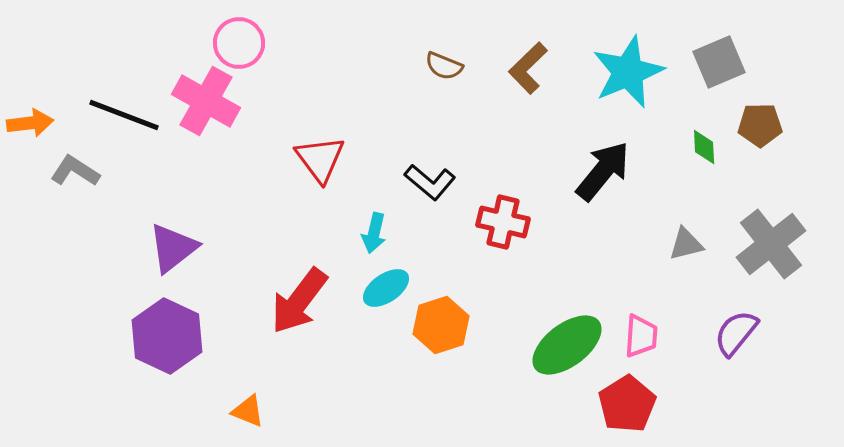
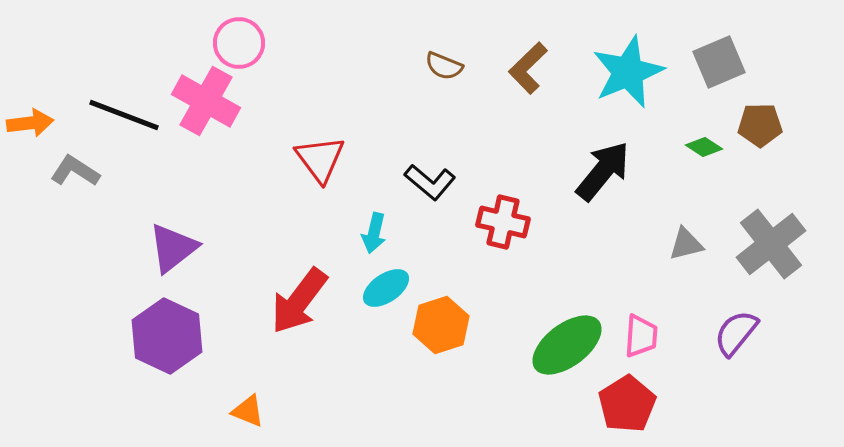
green diamond: rotated 54 degrees counterclockwise
